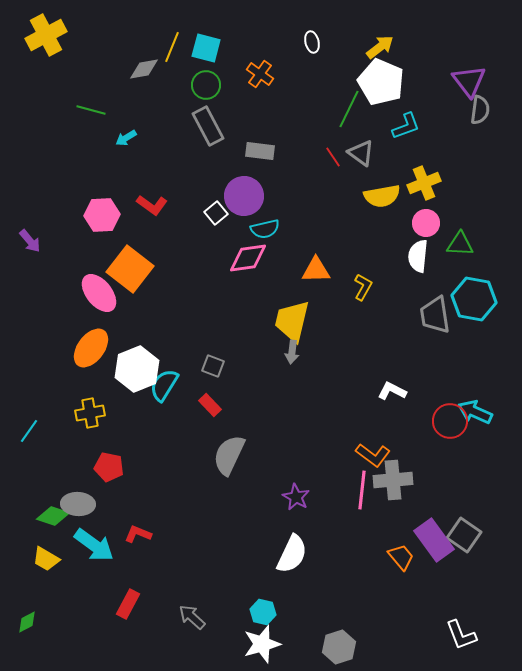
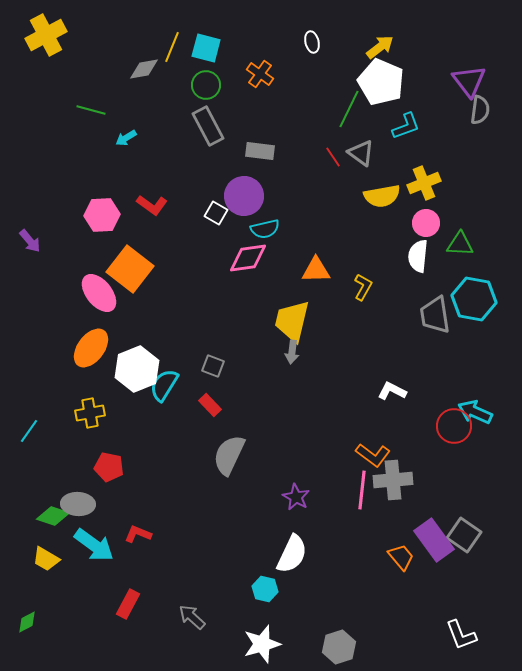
white square at (216, 213): rotated 20 degrees counterclockwise
red circle at (450, 421): moved 4 px right, 5 px down
cyan hexagon at (263, 612): moved 2 px right, 23 px up
